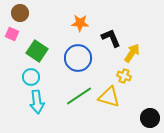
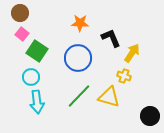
pink square: moved 10 px right; rotated 16 degrees clockwise
green line: rotated 12 degrees counterclockwise
black circle: moved 2 px up
